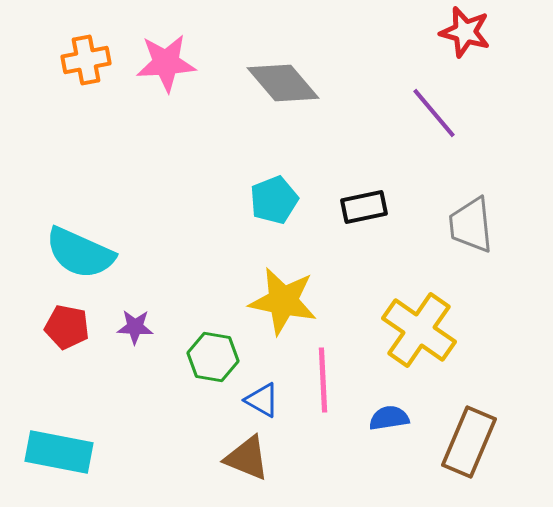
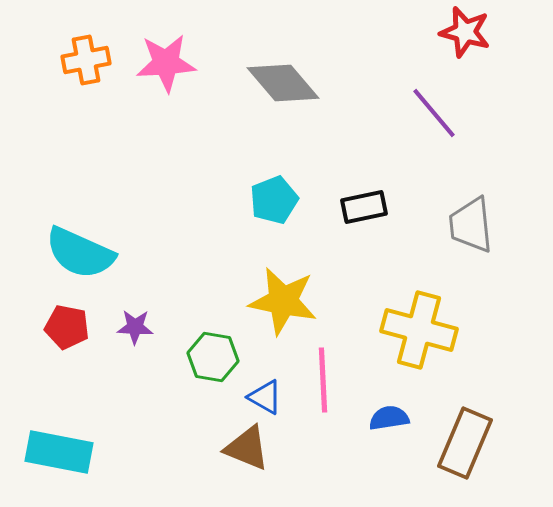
yellow cross: rotated 20 degrees counterclockwise
blue triangle: moved 3 px right, 3 px up
brown rectangle: moved 4 px left, 1 px down
brown triangle: moved 10 px up
